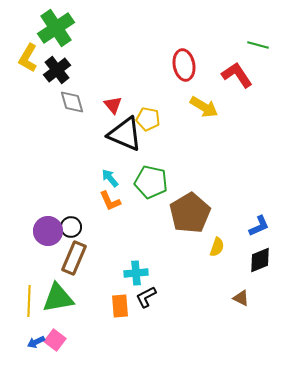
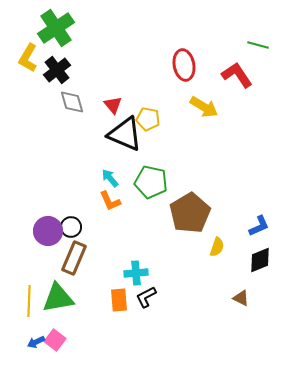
orange rectangle: moved 1 px left, 6 px up
